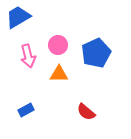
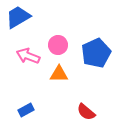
pink arrow: rotated 125 degrees clockwise
